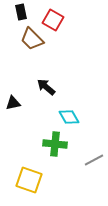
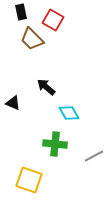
black triangle: rotated 35 degrees clockwise
cyan diamond: moved 4 px up
gray line: moved 4 px up
